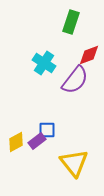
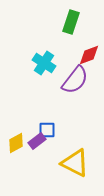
yellow diamond: moved 1 px down
yellow triangle: moved 1 px right; rotated 24 degrees counterclockwise
